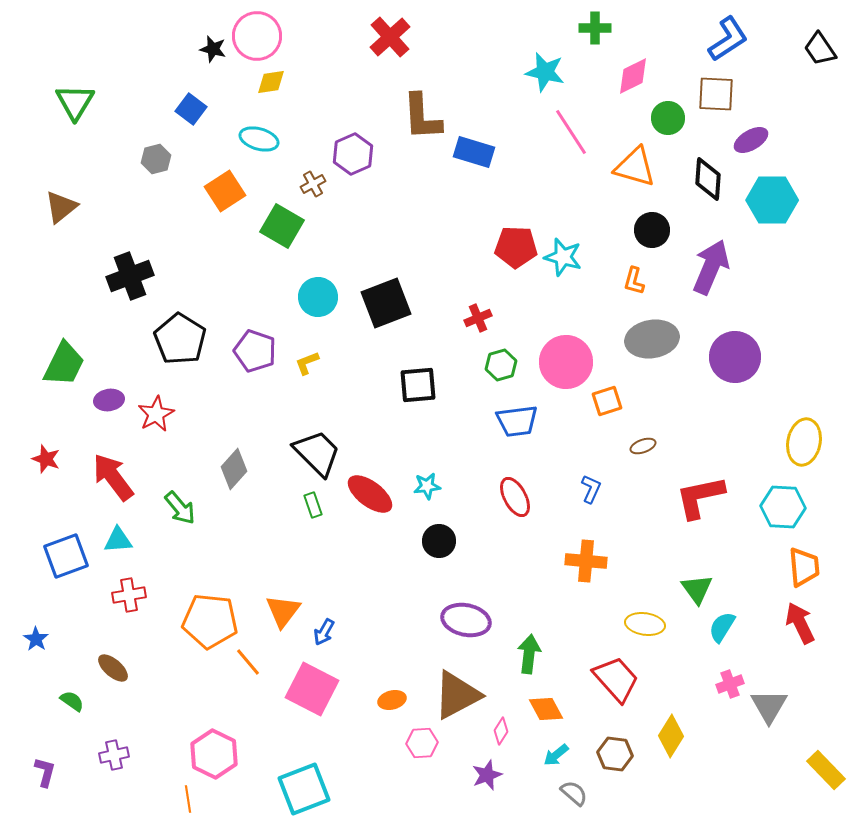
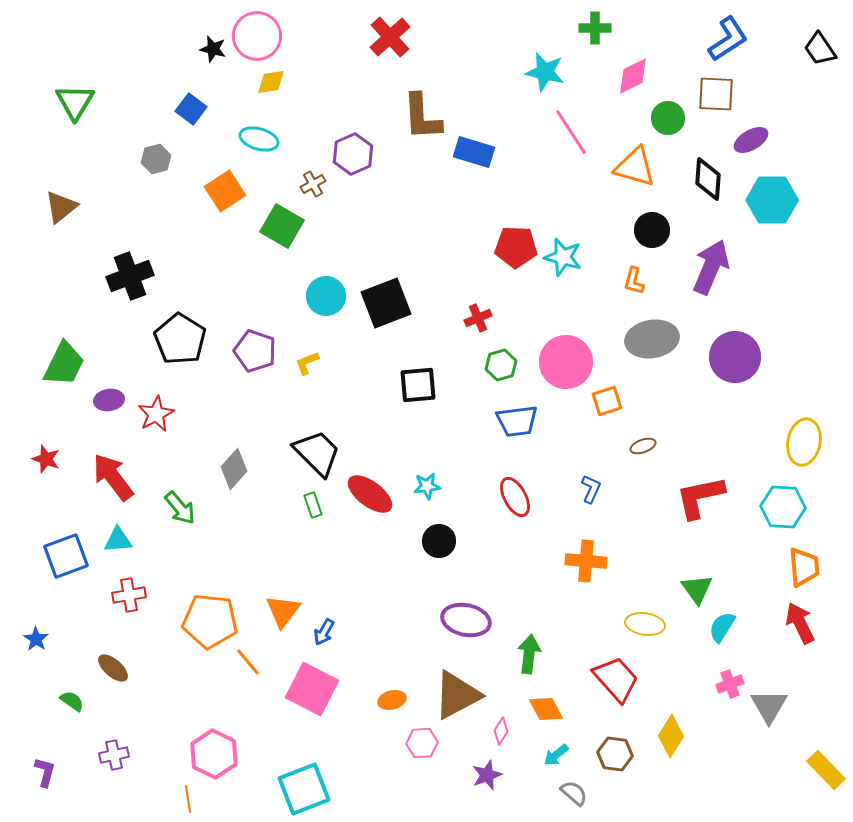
cyan circle at (318, 297): moved 8 px right, 1 px up
